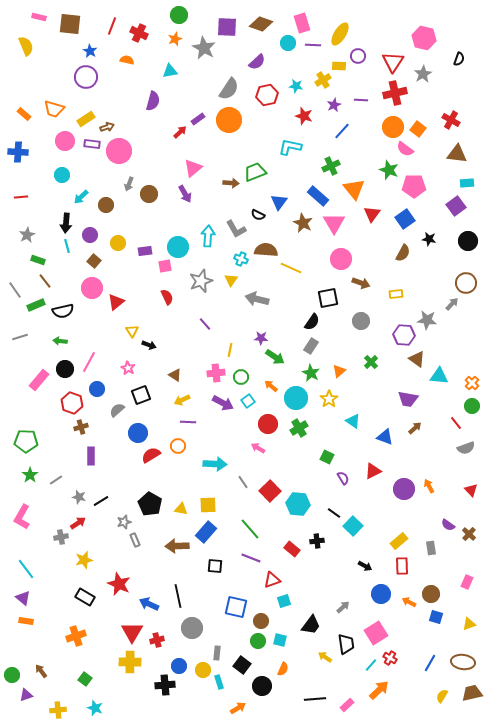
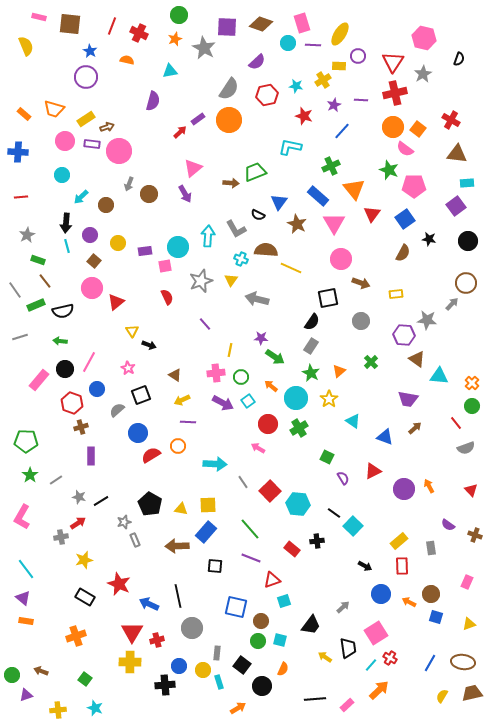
brown star at (303, 223): moved 6 px left, 1 px down
brown cross at (469, 534): moved 6 px right, 1 px down; rotated 24 degrees counterclockwise
black trapezoid at (346, 644): moved 2 px right, 4 px down
brown arrow at (41, 671): rotated 32 degrees counterclockwise
